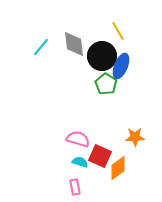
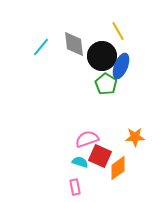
pink semicircle: moved 9 px right; rotated 35 degrees counterclockwise
